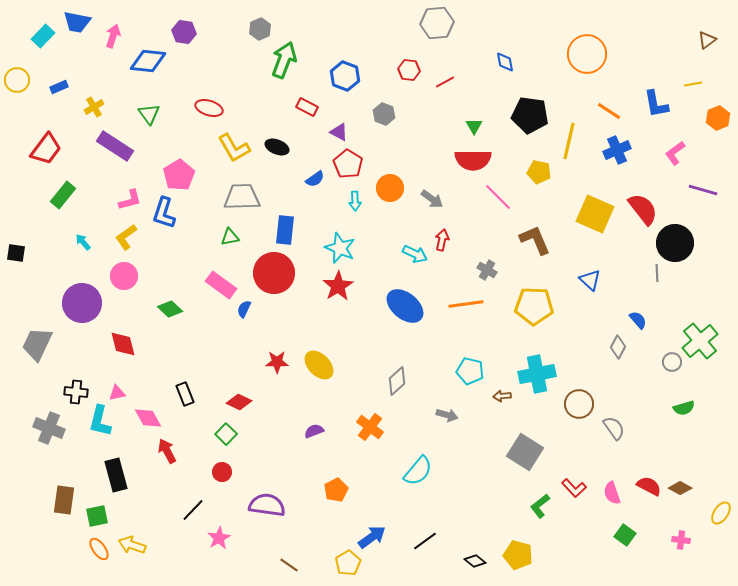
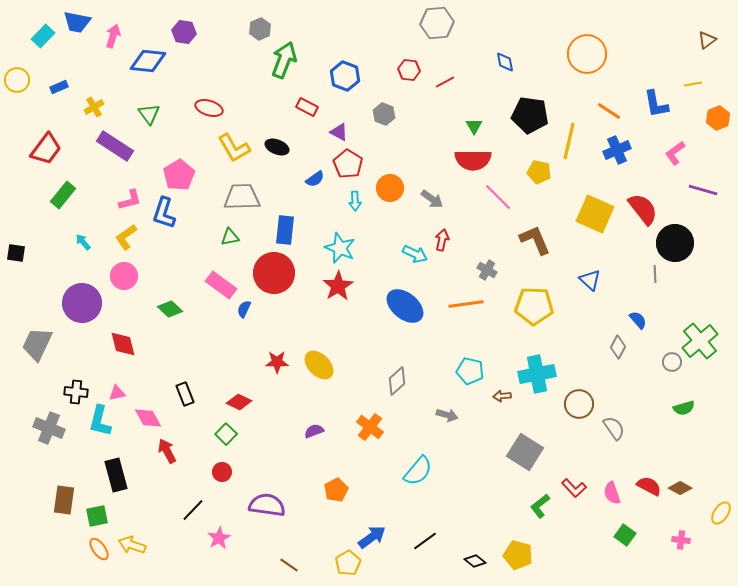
gray line at (657, 273): moved 2 px left, 1 px down
